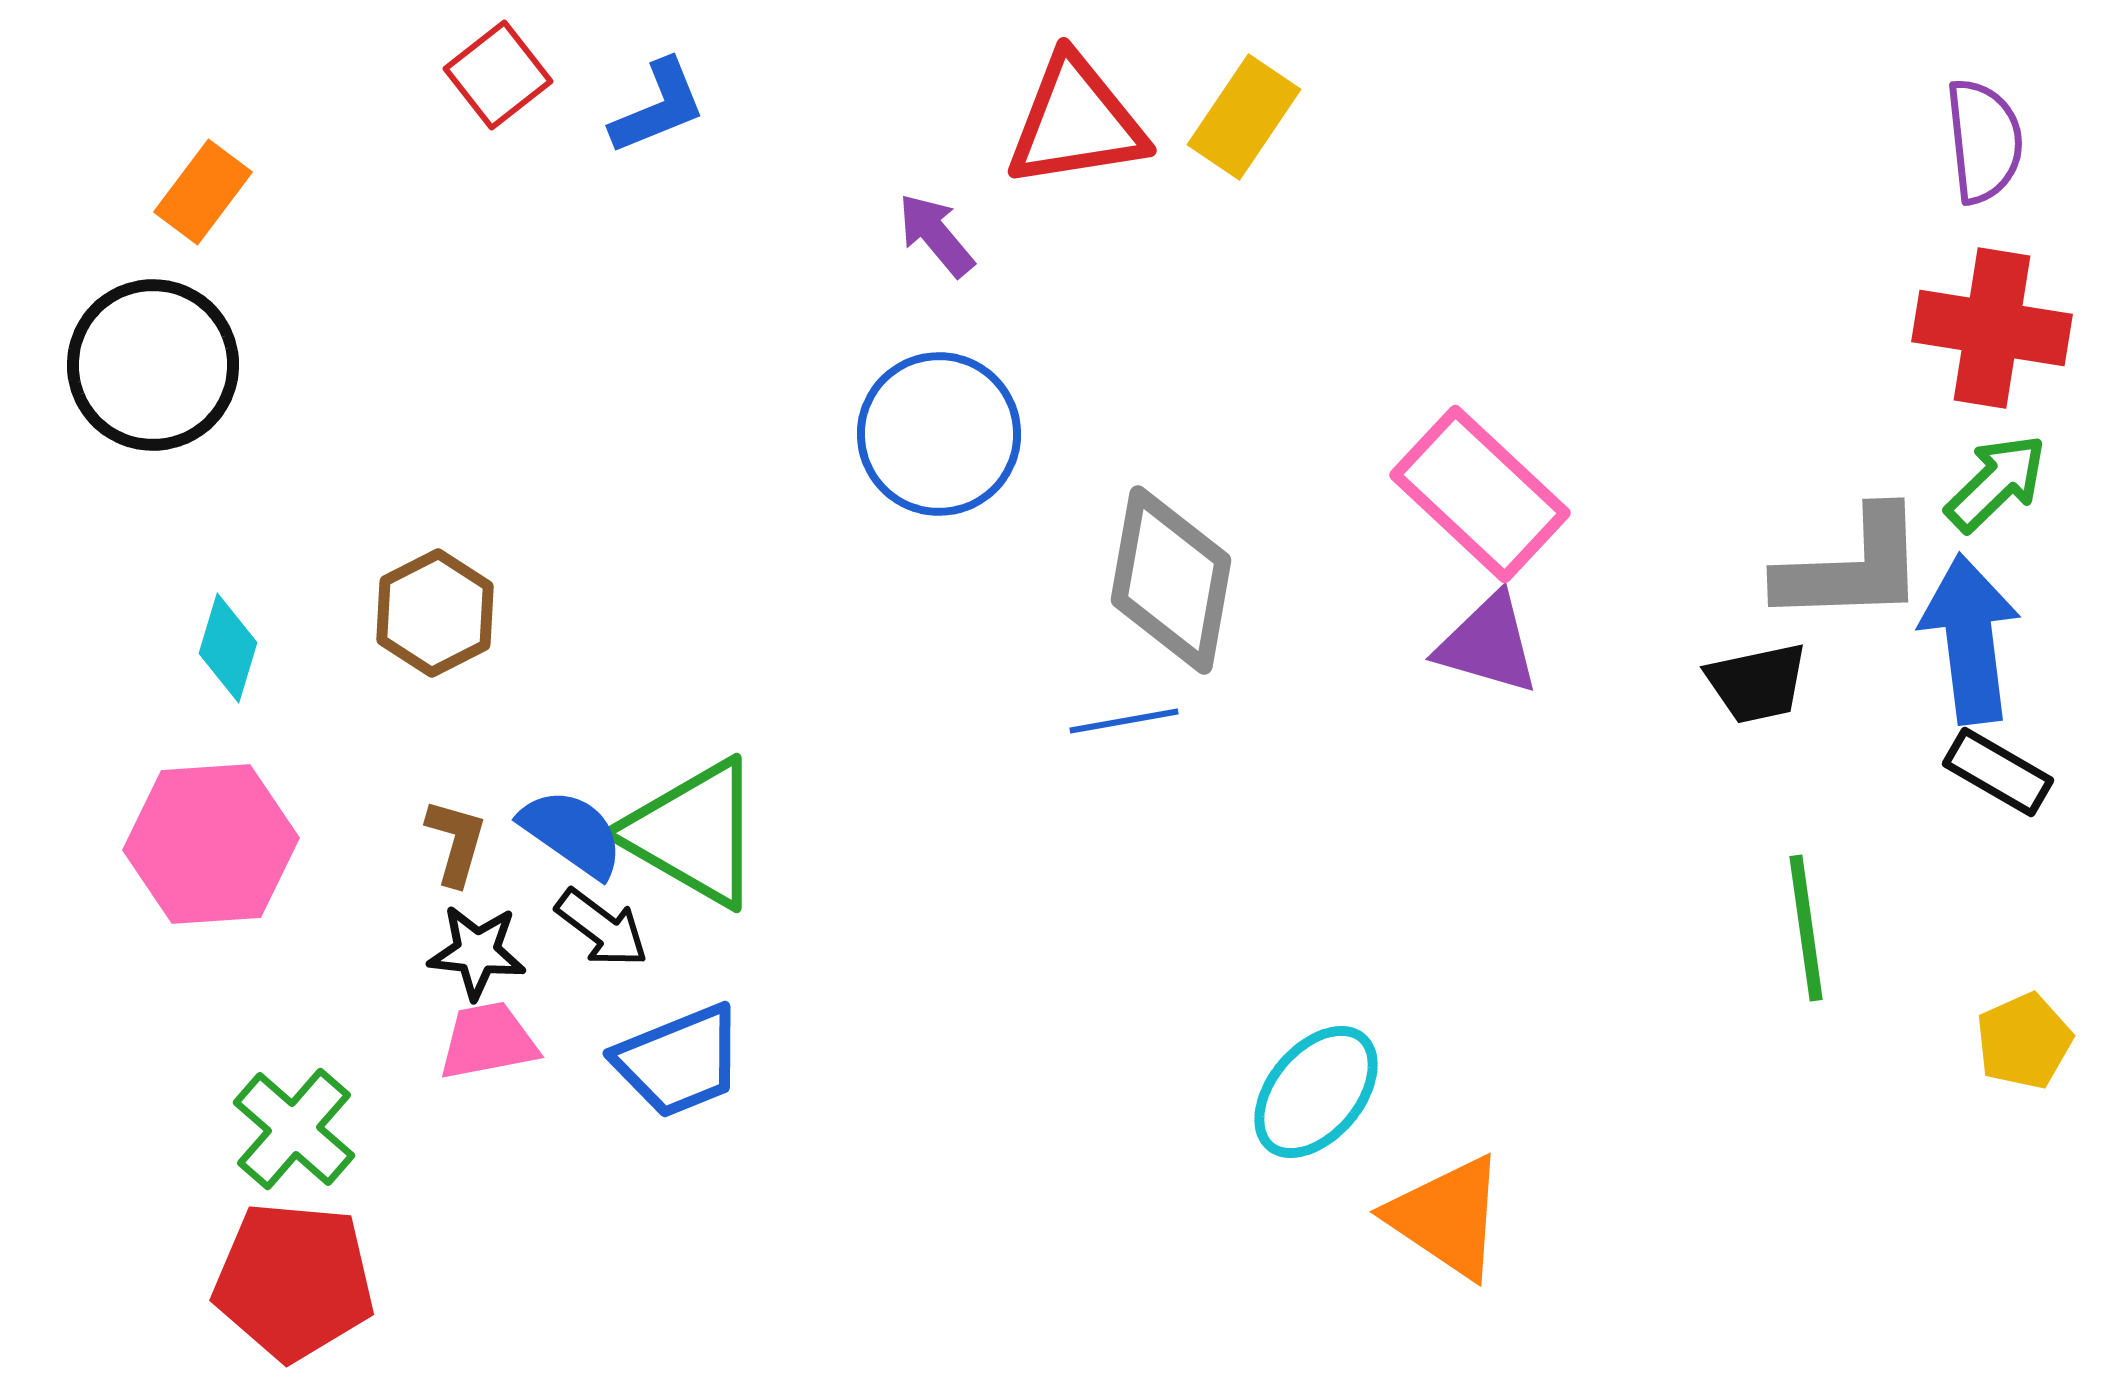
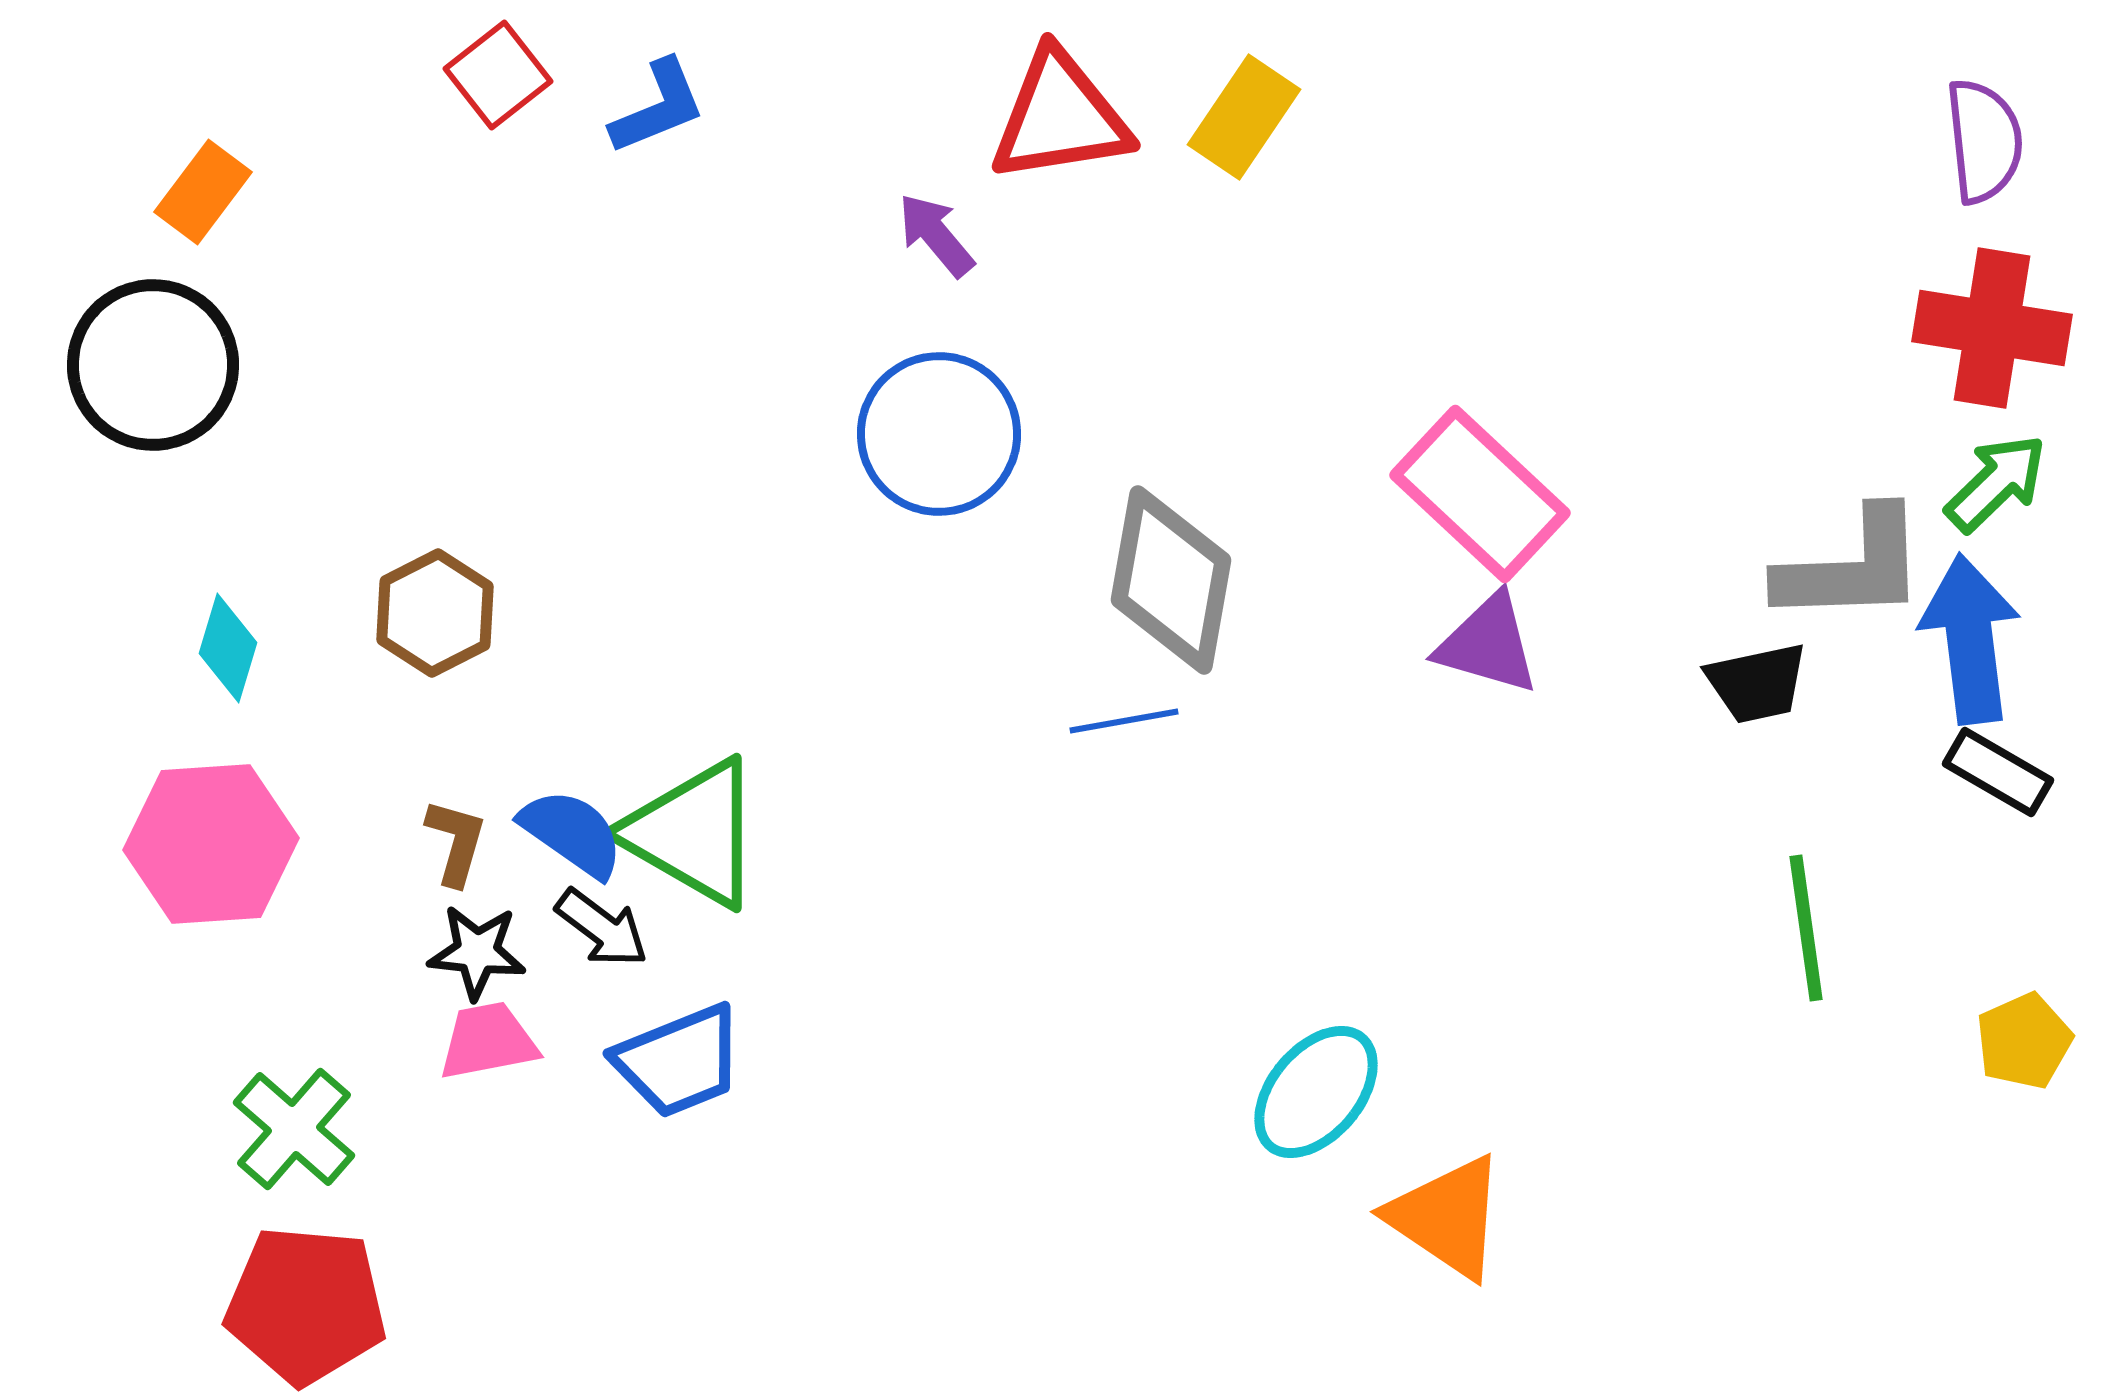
red triangle: moved 16 px left, 5 px up
red pentagon: moved 12 px right, 24 px down
